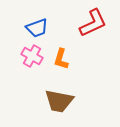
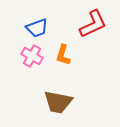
red L-shape: moved 1 px down
orange L-shape: moved 2 px right, 4 px up
brown trapezoid: moved 1 px left, 1 px down
